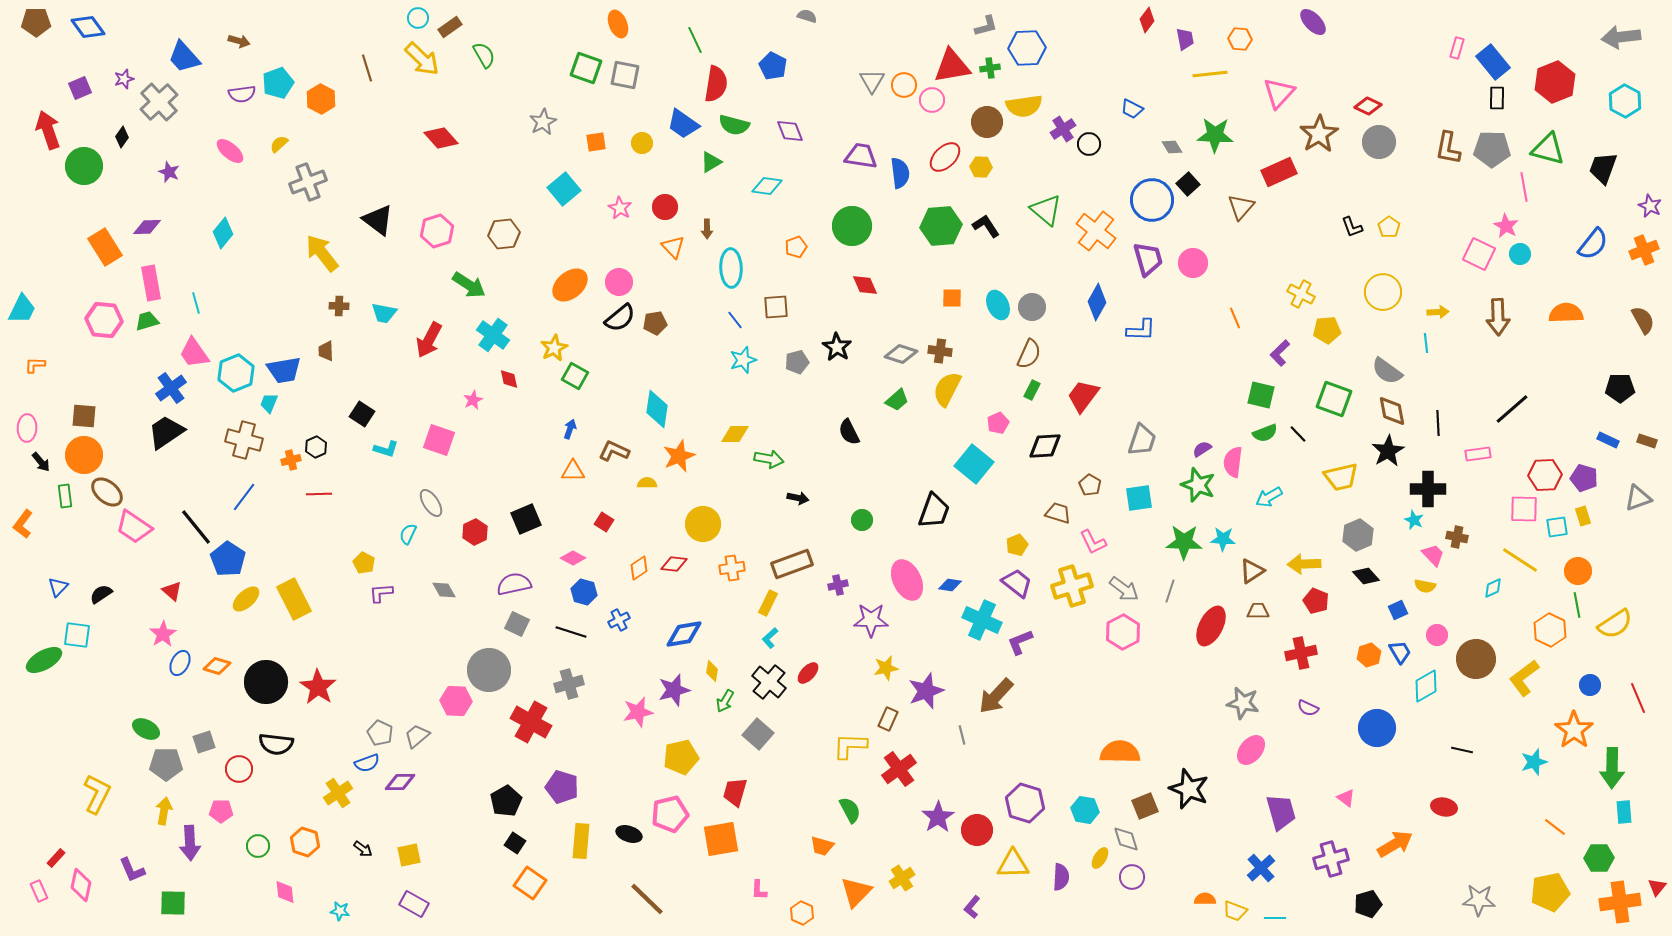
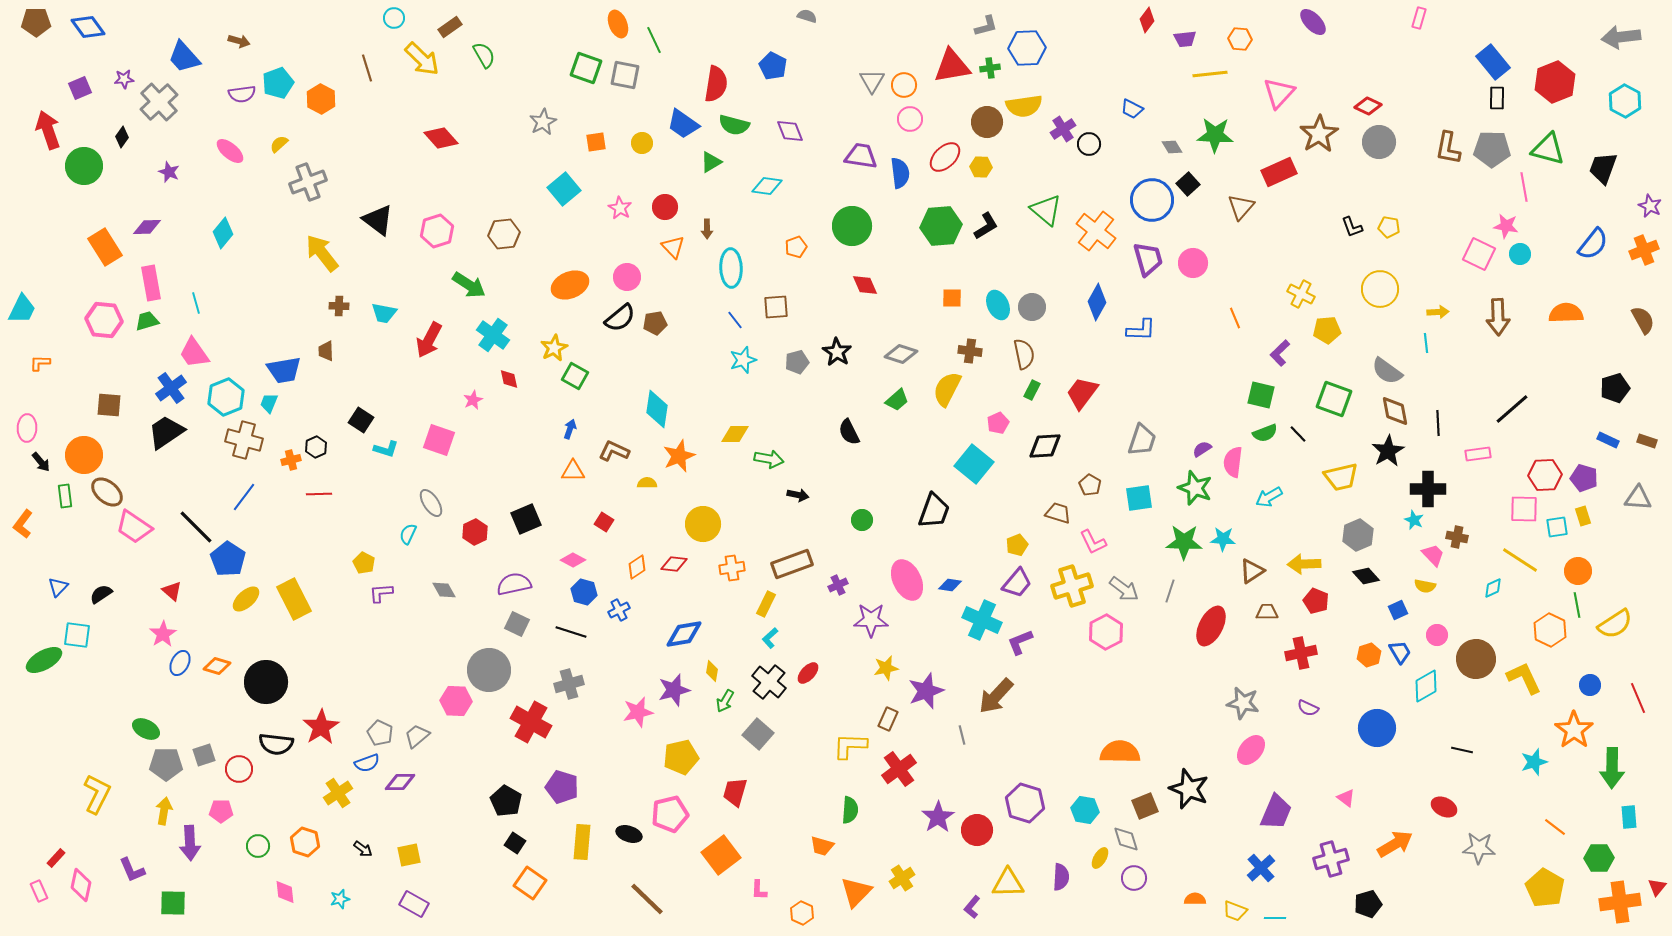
cyan circle at (418, 18): moved 24 px left
purple trapezoid at (1185, 39): rotated 95 degrees clockwise
green line at (695, 40): moved 41 px left
pink rectangle at (1457, 48): moved 38 px left, 30 px up
purple star at (124, 79): rotated 12 degrees clockwise
pink circle at (932, 100): moved 22 px left, 19 px down
black L-shape at (986, 226): rotated 92 degrees clockwise
pink star at (1506, 226): rotated 20 degrees counterclockwise
yellow pentagon at (1389, 227): rotated 25 degrees counterclockwise
pink circle at (619, 282): moved 8 px right, 5 px up
orange ellipse at (570, 285): rotated 18 degrees clockwise
yellow circle at (1383, 292): moved 3 px left, 3 px up
black star at (837, 347): moved 5 px down
brown cross at (940, 351): moved 30 px right
brown semicircle at (1029, 354): moved 5 px left; rotated 36 degrees counterclockwise
orange L-shape at (35, 365): moved 5 px right, 2 px up
cyan hexagon at (236, 373): moved 10 px left, 24 px down
black pentagon at (1620, 388): moved 5 px left; rotated 16 degrees counterclockwise
red trapezoid at (1083, 396): moved 1 px left, 3 px up
brown diamond at (1392, 411): moved 3 px right
black square at (362, 414): moved 1 px left, 6 px down
brown square at (84, 416): moved 25 px right, 11 px up
green star at (1198, 485): moved 3 px left, 3 px down
black arrow at (798, 498): moved 3 px up
gray triangle at (1638, 498): rotated 24 degrees clockwise
black line at (196, 527): rotated 6 degrees counterclockwise
pink diamond at (573, 558): moved 2 px down
orange diamond at (639, 568): moved 2 px left, 1 px up
purple trapezoid at (1017, 583): rotated 92 degrees clockwise
purple cross at (838, 585): rotated 12 degrees counterclockwise
yellow rectangle at (768, 603): moved 2 px left, 1 px down
brown trapezoid at (1258, 611): moved 9 px right, 1 px down
blue cross at (619, 620): moved 10 px up
pink hexagon at (1123, 632): moved 17 px left
yellow L-shape at (1524, 678): rotated 102 degrees clockwise
red star at (318, 687): moved 3 px right, 40 px down; rotated 6 degrees clockwise
gray square at (204, 742): moved 13 px down
black pentagon at (506, 801): rotated 12 degrees counterclockwise
red ellipse at (1444, 807): rotated 15 degrees clockwise
green semicircle at (850, 810): rotated 32 degrees clockwise
purple trapezoid at (1281, 812): moved 5 px left; rotated 39 degrees clockwise
cyan rectangle at (1624, 812): moved 5 px right, 5 px down
orange square at (721, 839): moved 16 px down; rotated 27 degrees counterclockwise
yellow rectangle at (581, 841): moved 1 px right, 1 px down
yellow triangle at (1013, 864): moved 5 px left, 19 px down
purple circle at (1132, 877): moved 2 px right, 1 px down
yellow pentagon at (1550, 892): moved 5 px left, 4 px up; rotated 30 degrees counterclockwise
orange semicircle at (1205, 899): moved 10 px left
gray star at (1479, 900): moved 52 px up
cyan star at (340, 911): moved 12 px up; rotated 24 degrees counterclockwise
